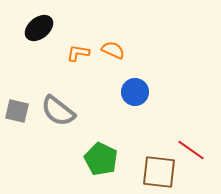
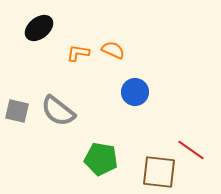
green pentagon: rotated 16 degrees counterclockwise
